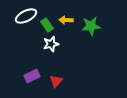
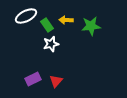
purple rectangle: moved 1 px right, 3 px down
